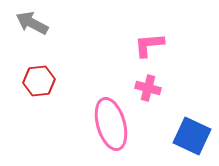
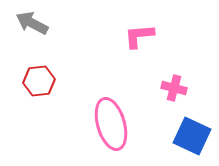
pink L-shape: moved 10 px left, 9 px up
pink cross: moved 26 px right
